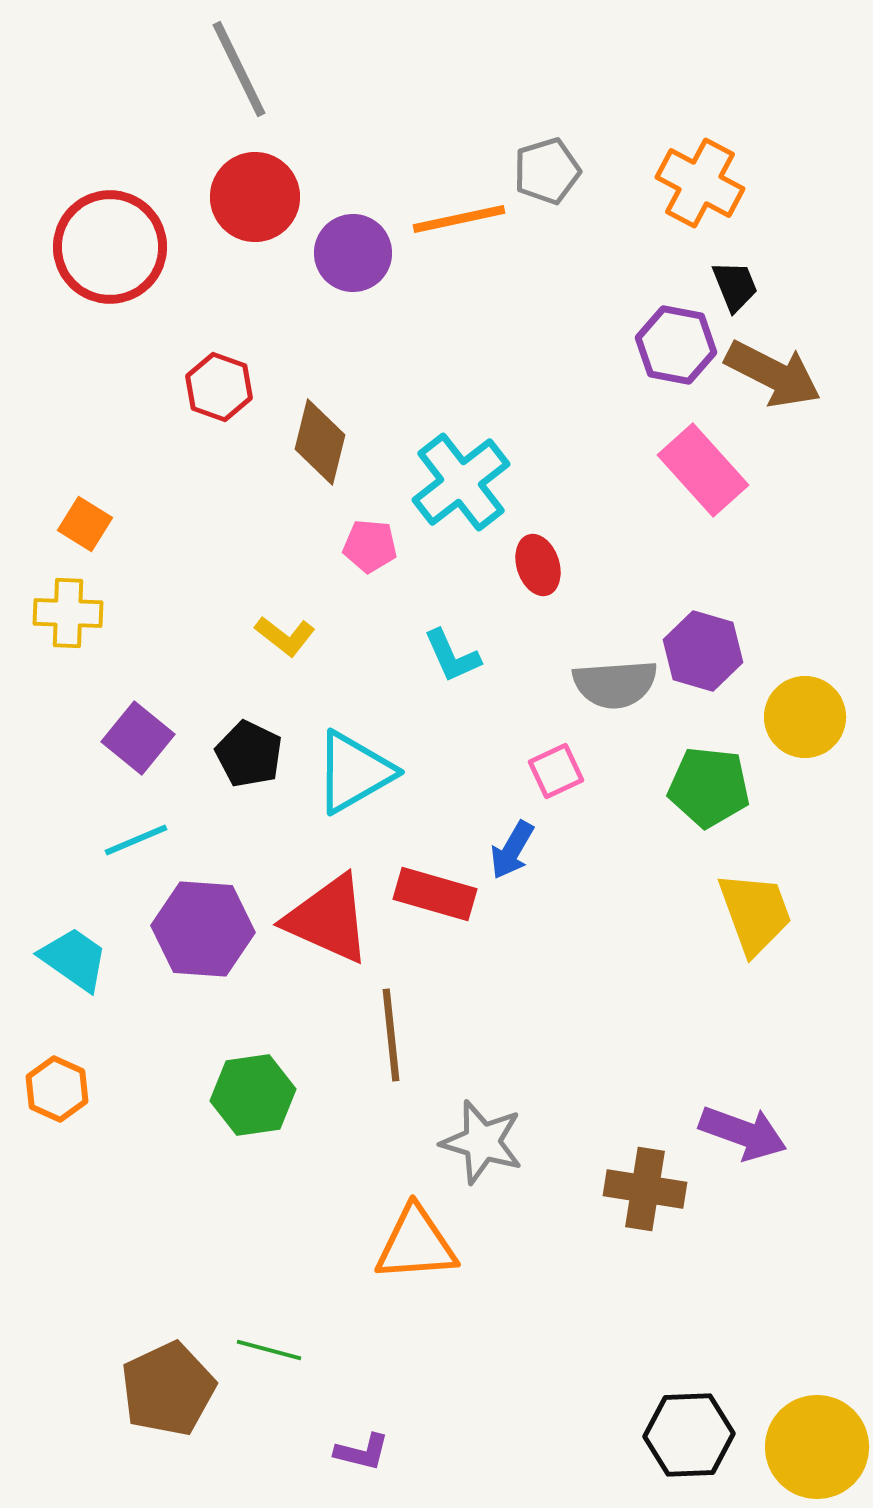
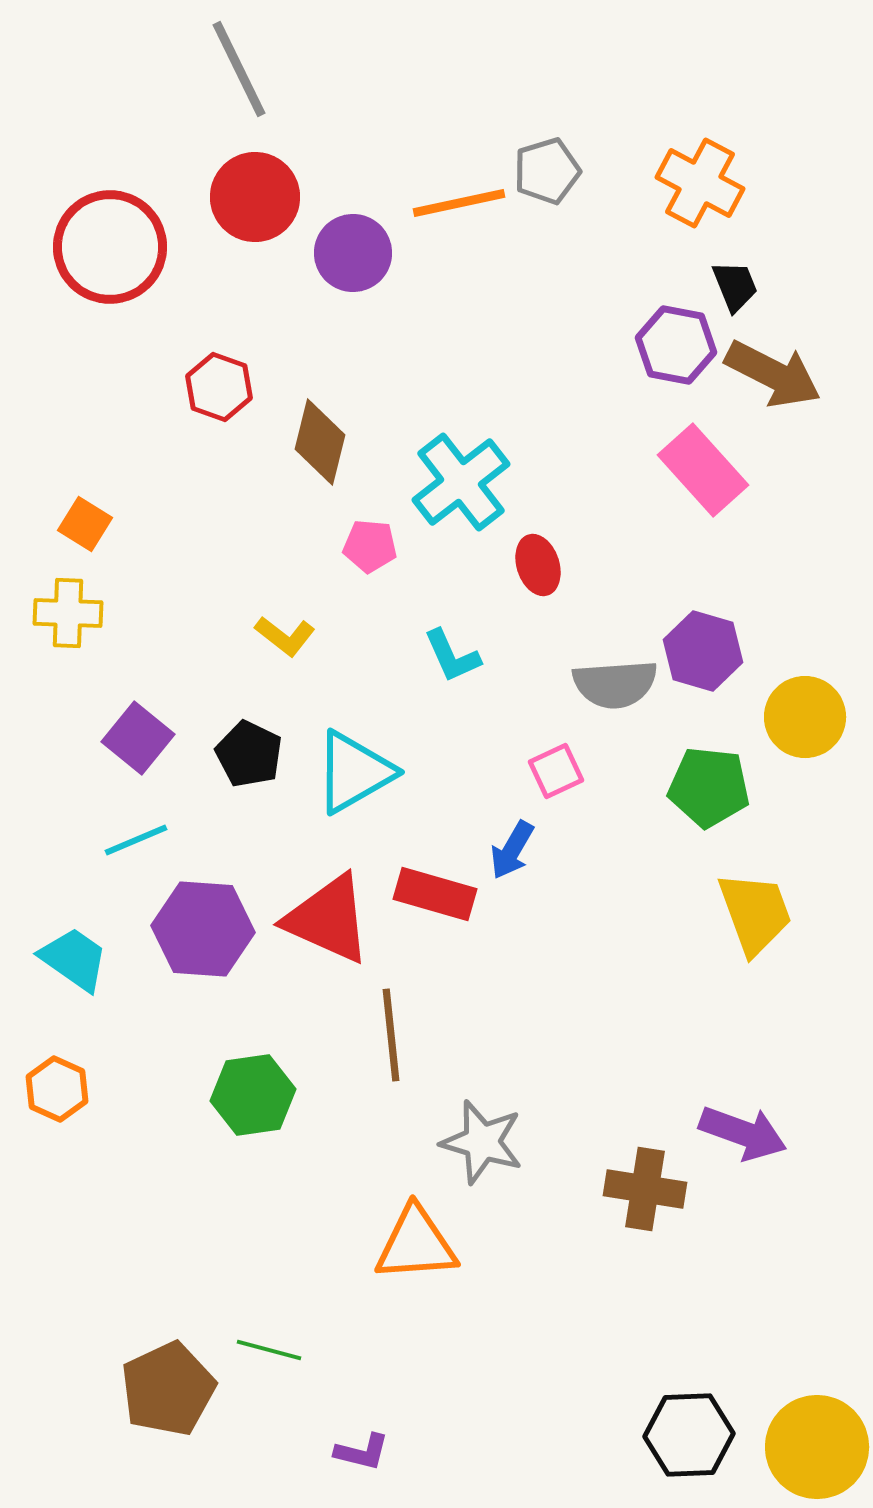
orange line at (459, 219): moved 16 px up
